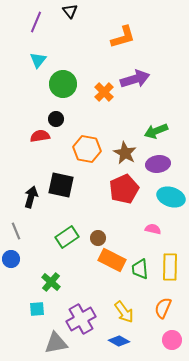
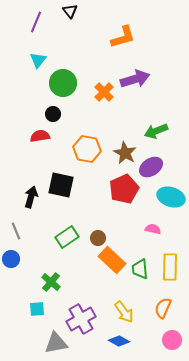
green circle: moved 1 px up
black circle: moved 3 px left, 5 px up
purple ellipse: moved 7 px left, 3 px down; rotated 25 degrees counterclockwise
orange rectangle: rotated 16 degrees clockwise
